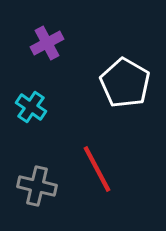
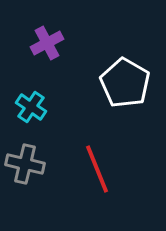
red line: rotated 6 degrees clockwise
gray cross: moved 12 px left, 22 px up
